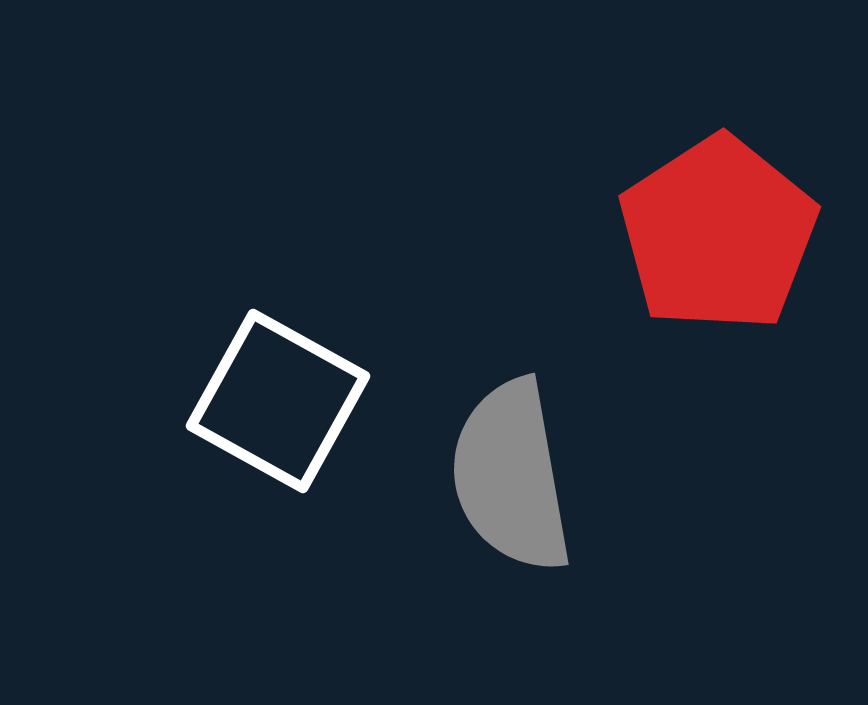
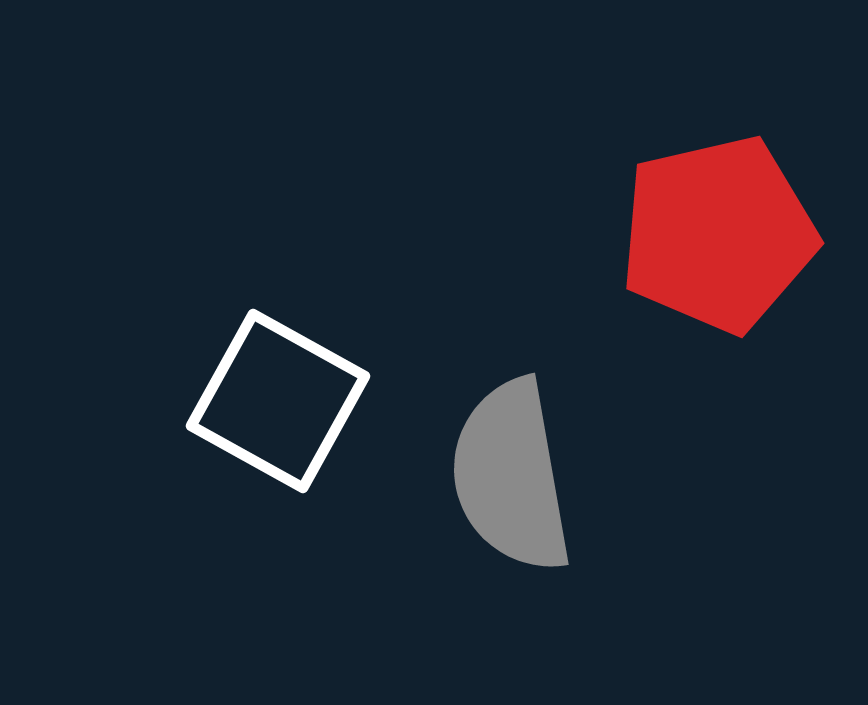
red pentagon: rotated 20 degrees clockwise
